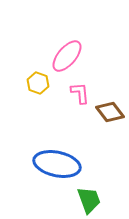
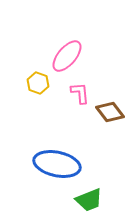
green trapezoid: rotated 88 degrees clockwise
